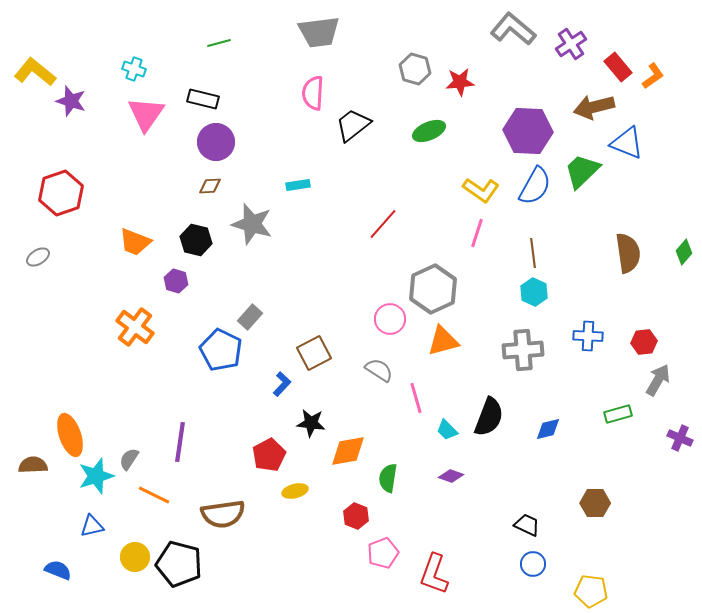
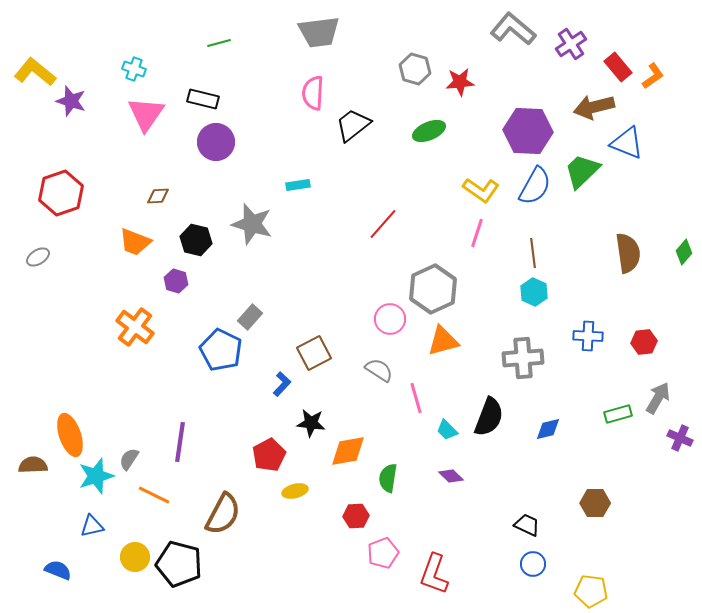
brown diamond at (210, 186): moved 52 px left, 10 px down
gray cross at (523, 350): moved 8 px down
gray arrow at (658, 380): moved 18 px down
purple diamond at (451, 476): rotated 25 degrees clockwise
brown semicircle at (223, 514): rotated 54 degrees counterclockwise
red hexagon at (356, 516): rotated 25 degrees counterclockwise
